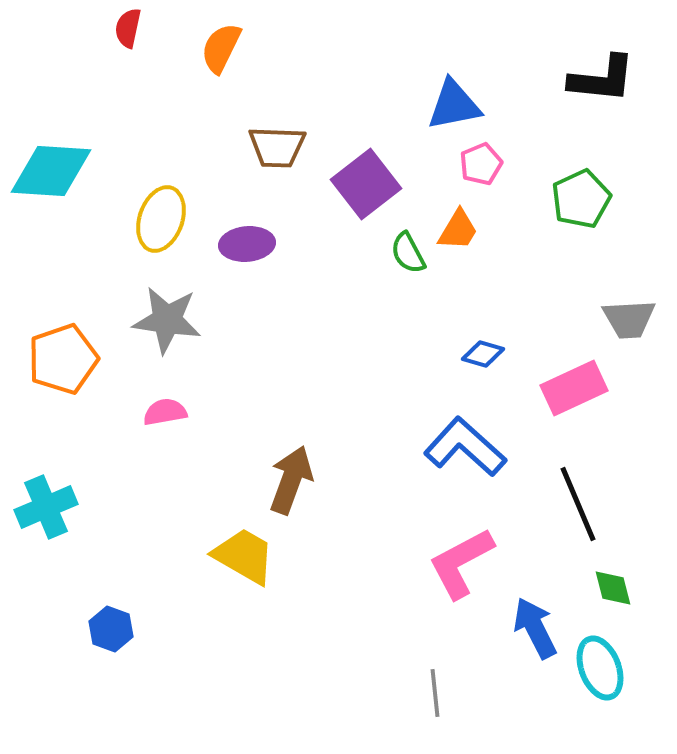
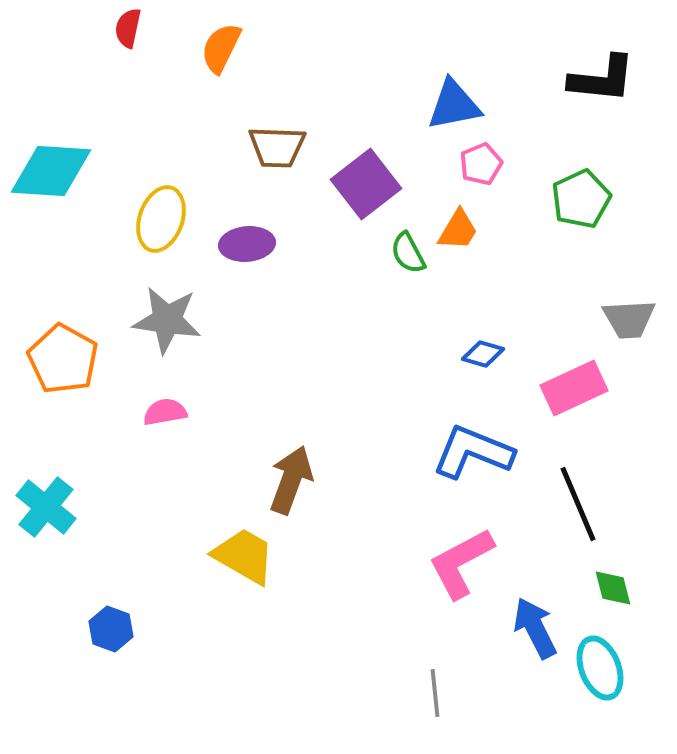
orange pentagon: rotated 24 degrees counterclockwise
blue L-shape: moved 8 px right, 5 px down; rotated 20 degrees counterclockwise
cyan cross: rotated 28 degrees counterclockwise
